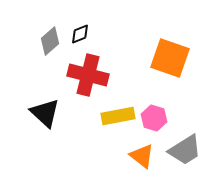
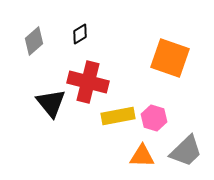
black diamond: rotated 10 degrees counterclockwise
gray diamond: moved 16 px left
red cross: moved 7 px down
black triangle: moved 6 px right, 10 px up; rotated 8 degrees clockwise
gray trapezoid: moved 1 px right, 1 px down; rotated 12 degrees counterclockwise
orange triangle: rotated 36 degrees counterclockwise
